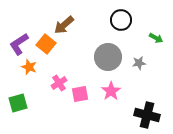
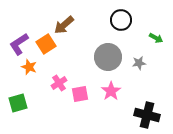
orange square: rotated 18 degrees clockwise
